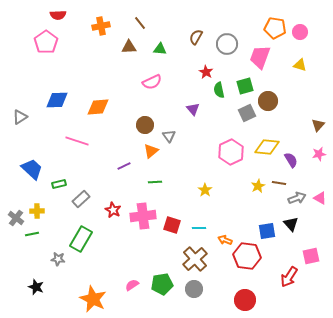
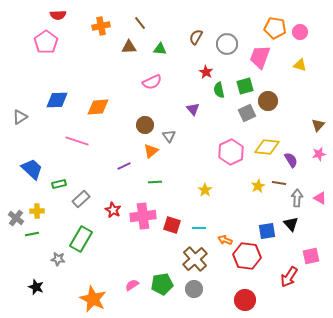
gray arrow at (297, 198): rotated 66 degrees counterclockwise
